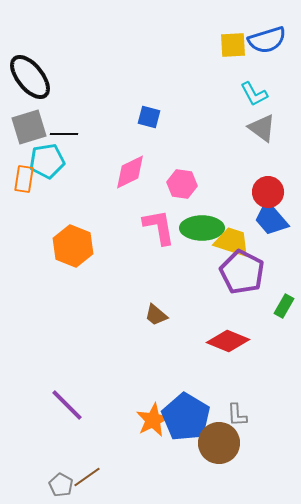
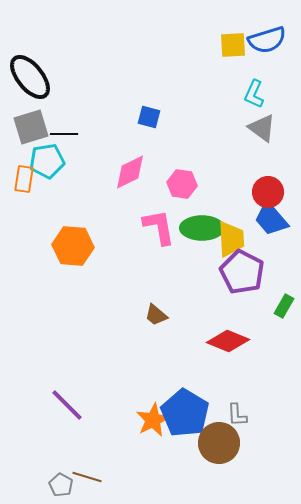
cyan L-shape: rotated 52 degrees clockwise
gray square: moved 2 px right
yellow trapezoid: moved 1 px left, 3 px up; rotated 69 degrees clockwise
orange hexagon: rotated 18 degrees counterclockwise
blue pentagon: moved 1 px left, 4 px up
brown line: rotated 52 degrees clockwise
